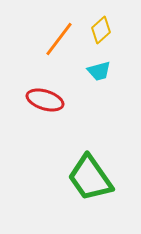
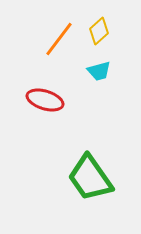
yellow diamond: moved 2 px left, 1 px down
